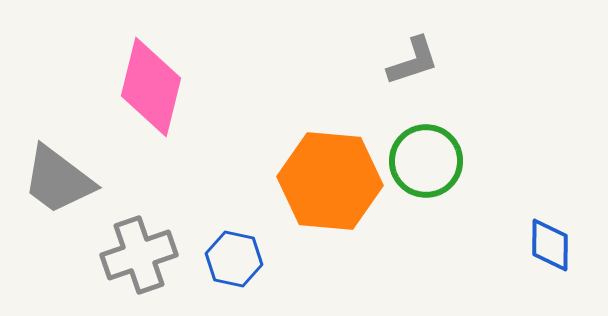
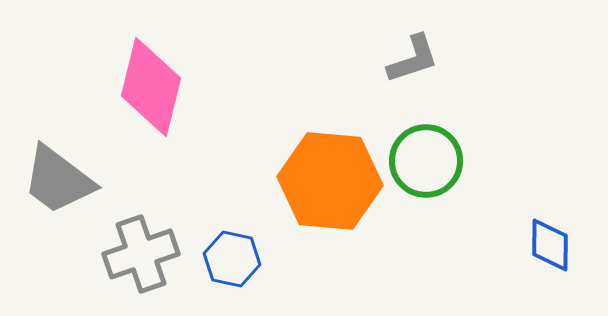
gray L-shape: moved 2 px up
gray cross: moved 2 px right, 1 px up
blue hexagon: moved 2 px left
